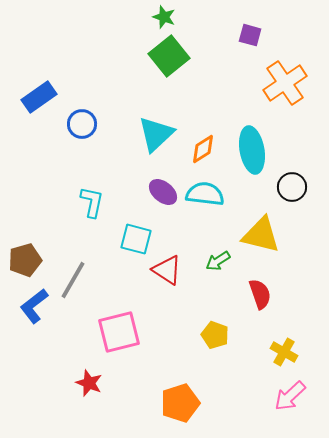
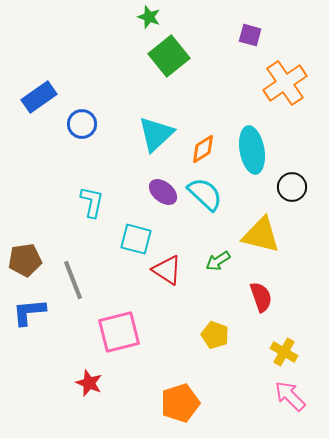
green star: moved 15 px left
cyan semicircle: rotated 36 degrees clockwise
brown pentagon: rotated 8 degrees clockwise
gray line: rotated 51 degrees counterclockwise
red semicircle: moved 1 px right, 3 px down
blue L-shape: moved 5 px left, 6 px down; rotated 33 degrees clockwise
pink arrow: rotated 88 degrees clockwise
